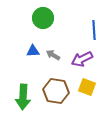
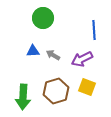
brown hexagon: rotated 25 degrees counterclockwise
